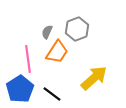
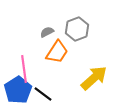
gray semicircle: rotated 40 degrees clockwise
pink line: moved 4 px left, 10 px down
blue pentagon: moved 2 px left, 1 px down
black line: moved 9 px left
